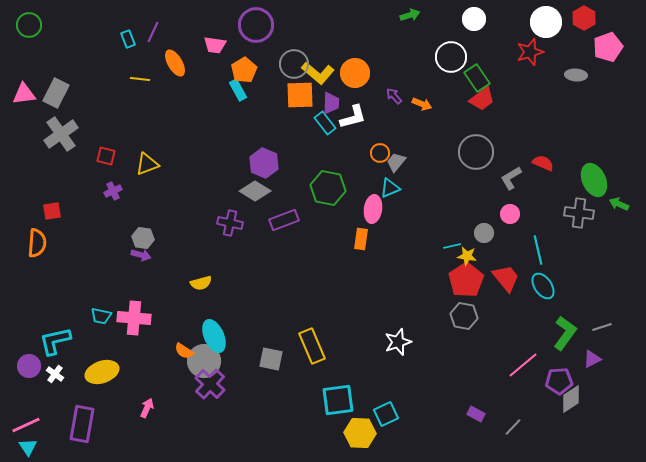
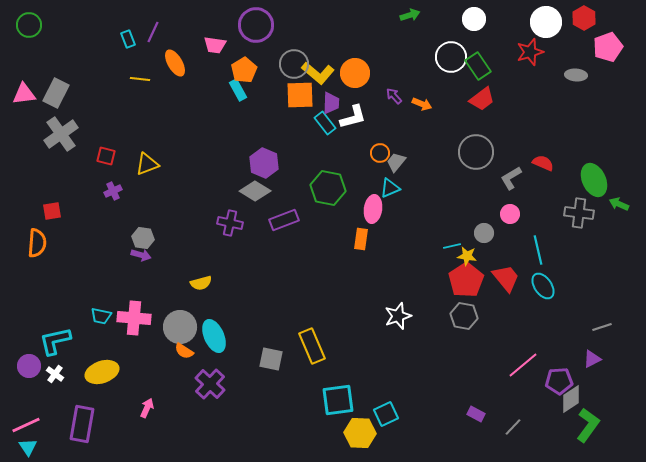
green rectangle at (477, 78): moved 1 px right, 12 px up
green L-shape at (565, 333): moved 23 px right, 92 px down
white star at (398, 342): moved 26 px up
gray circle at (204, 361): moved 24 px left, 34 px up
